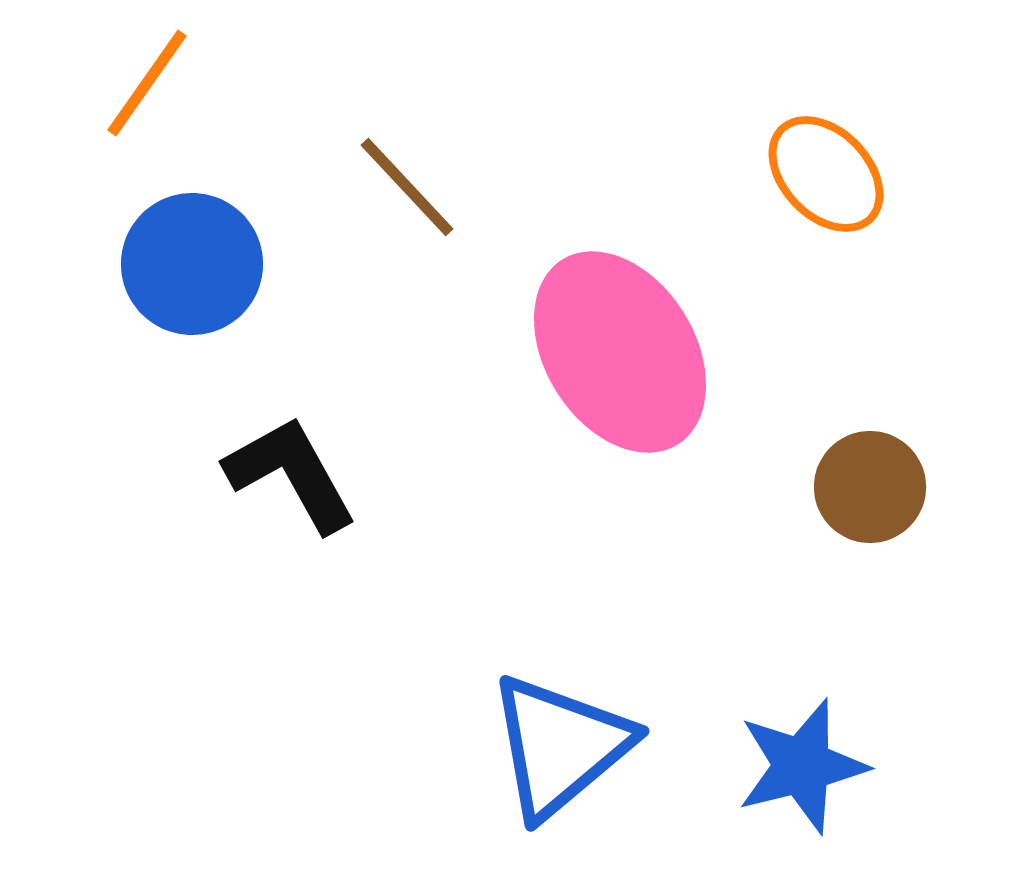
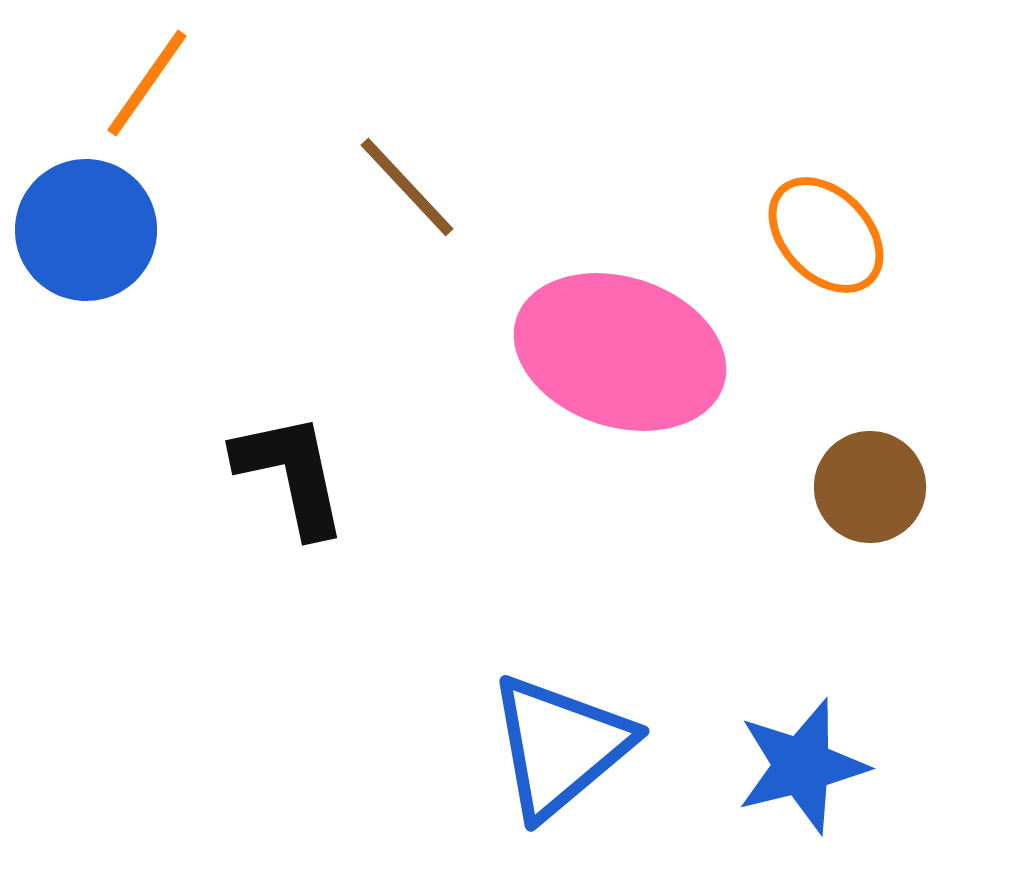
orange ellipse: moved 61 px down
blue circle: moved 106 px left, 34 px up
pink ellipse: rotated 40 degrees counterclockwise
black L-shape: rotated 17 degrees clockwise
